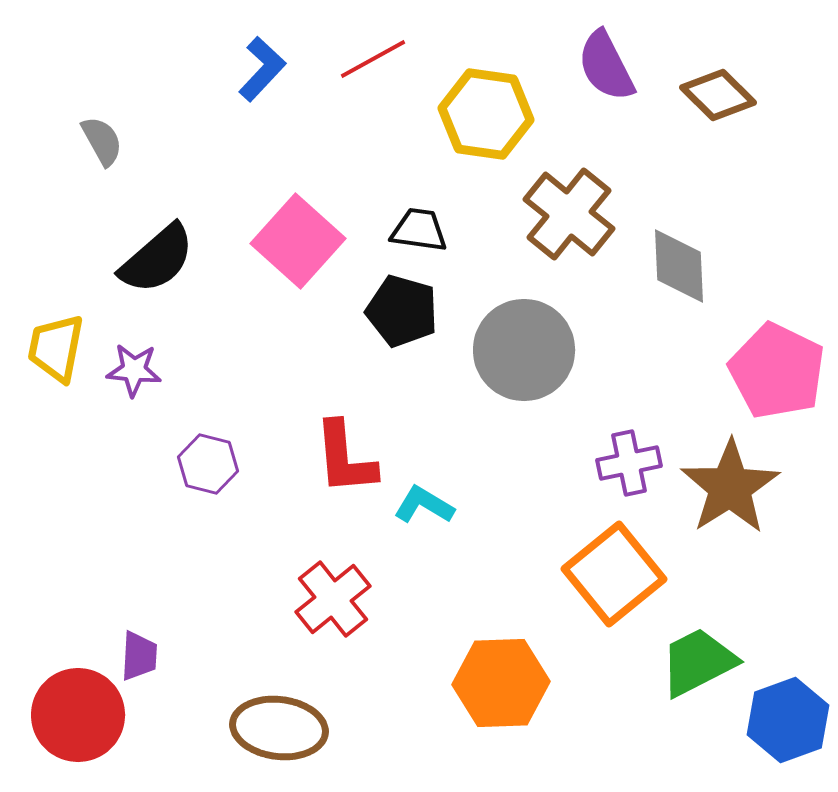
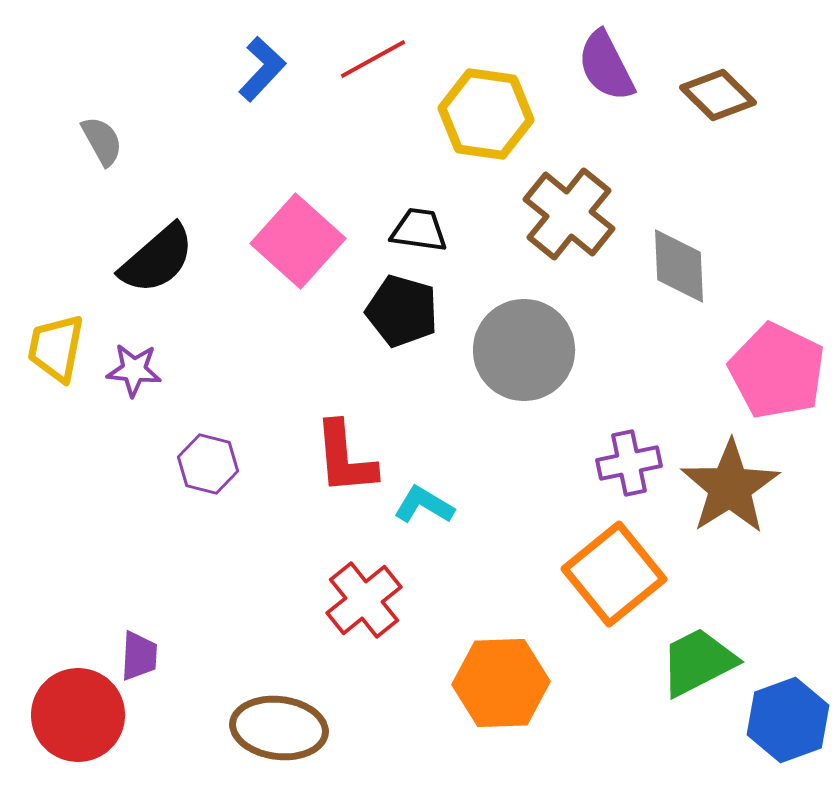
red cross: moved 31 px right, 1 px down
